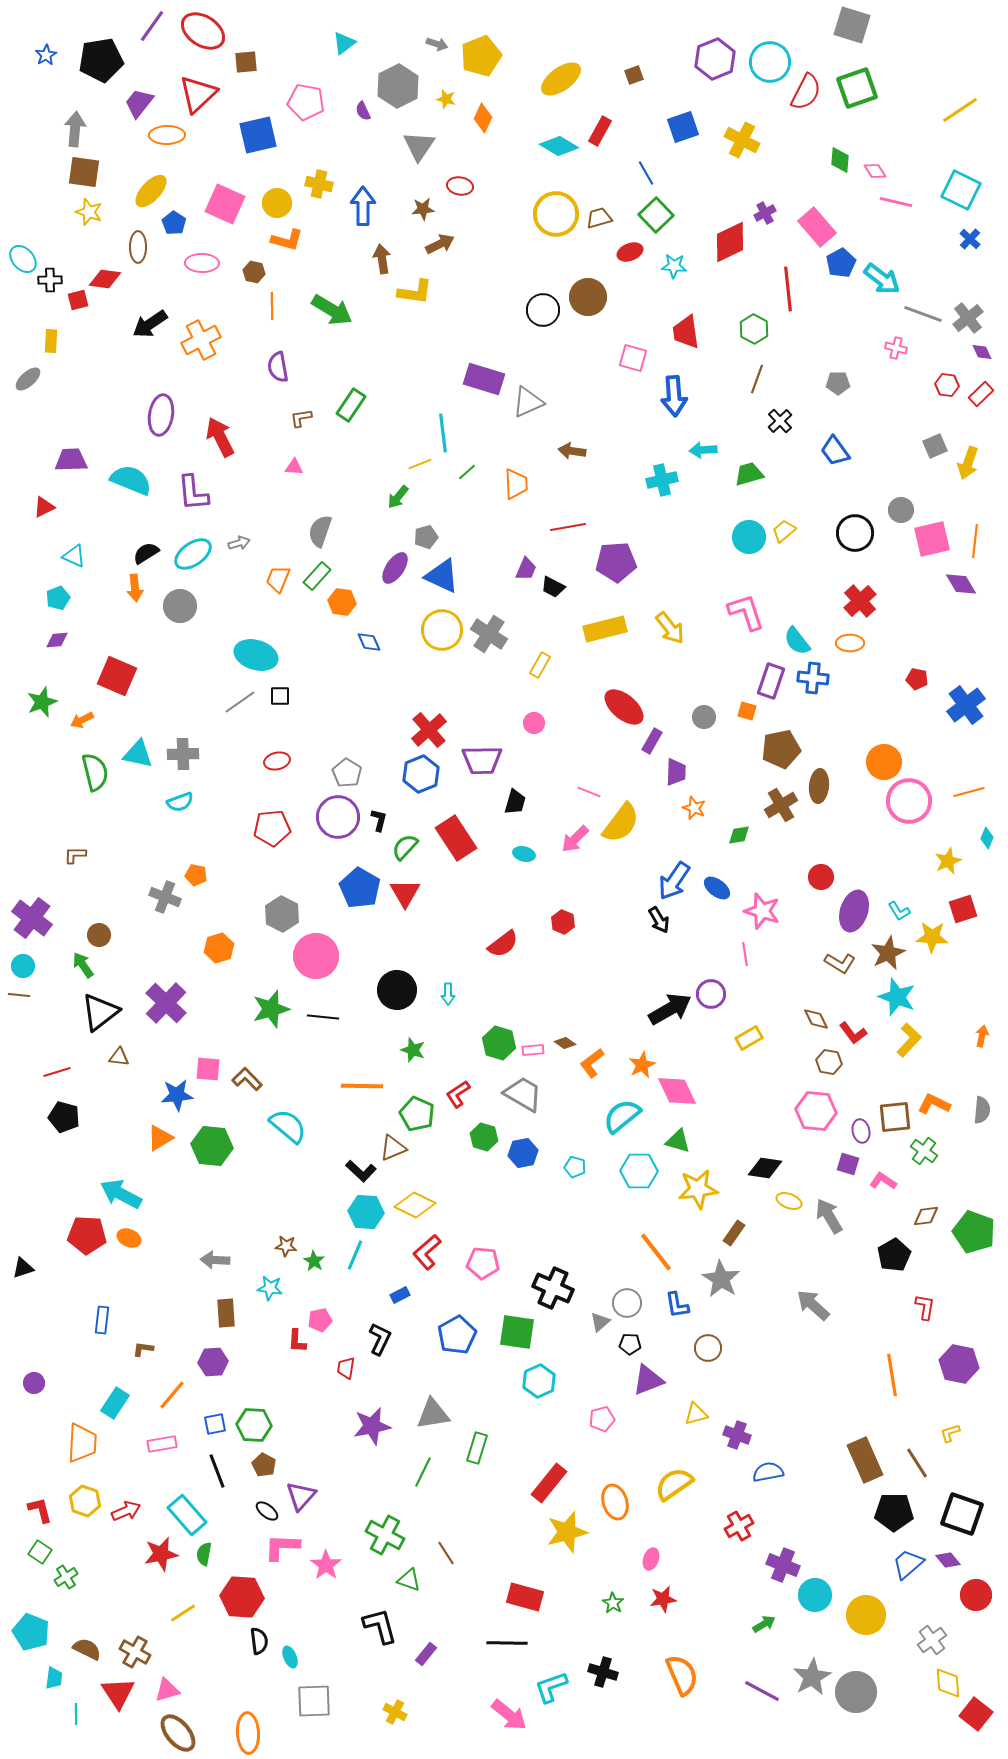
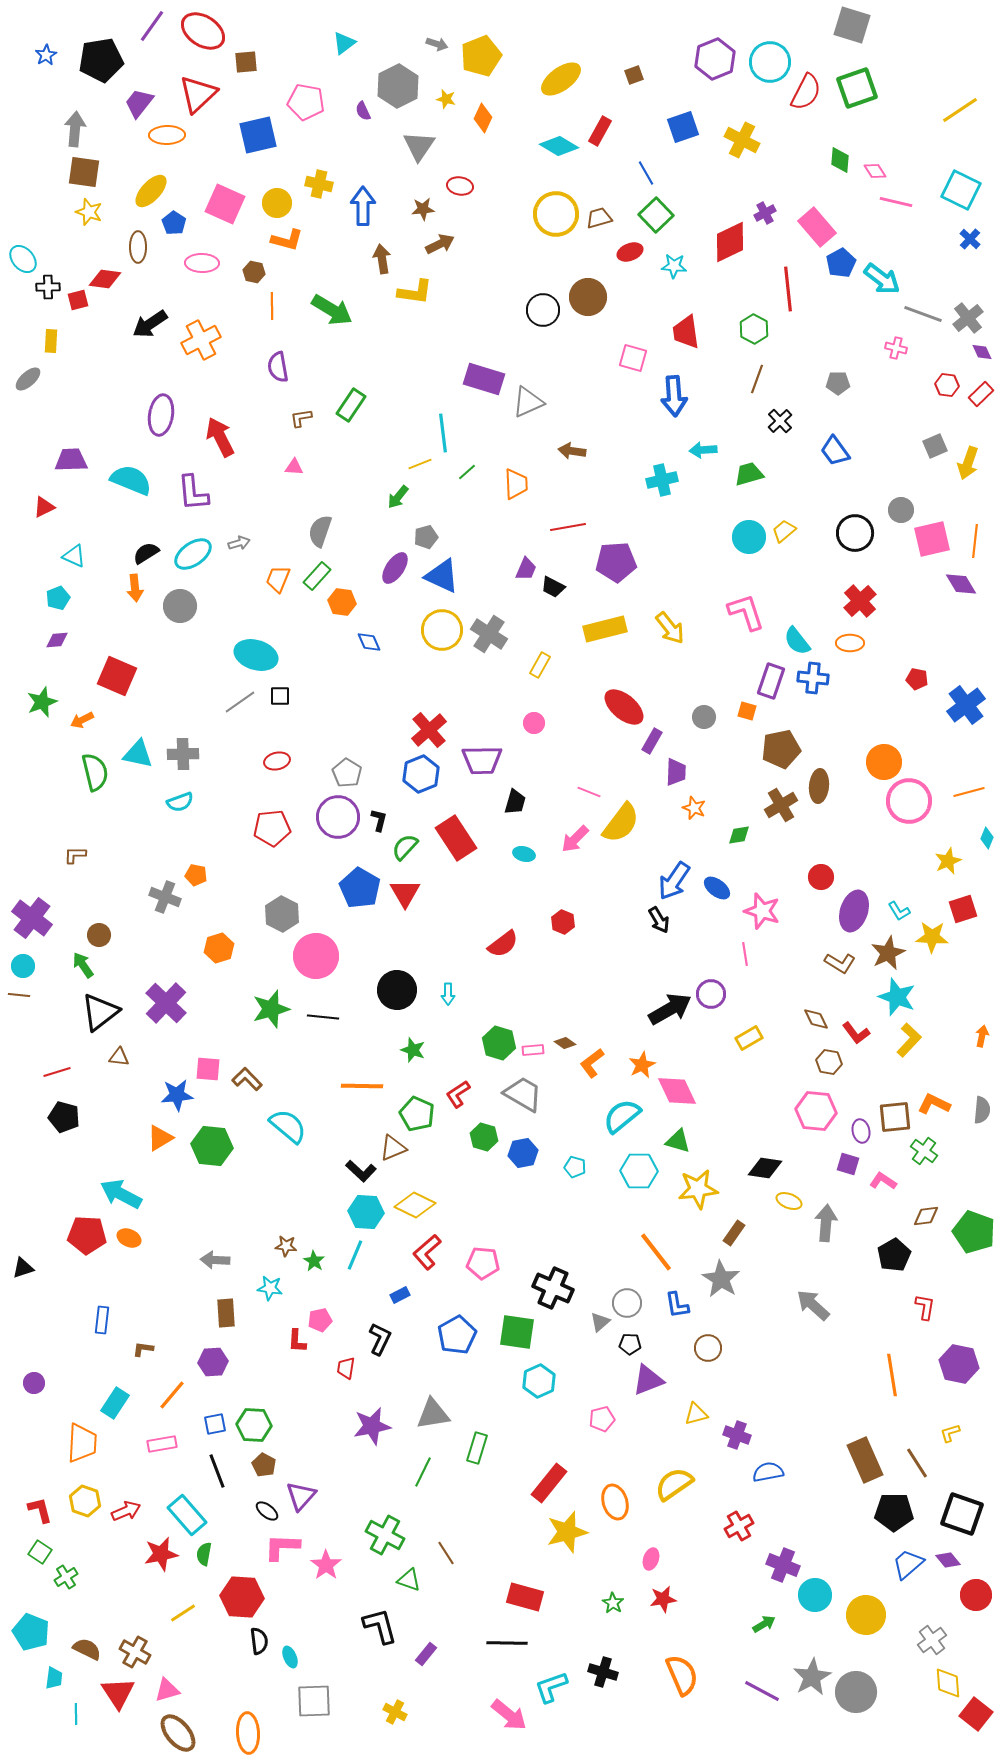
black cross at (50, 280): moved 2 px left, 7 px down
red L-shape at (853, 1033): moved 3 px right
gray arrow at (829, 1216): moved 3 px left, 7 px down; rotated 36 degrees clockwise
